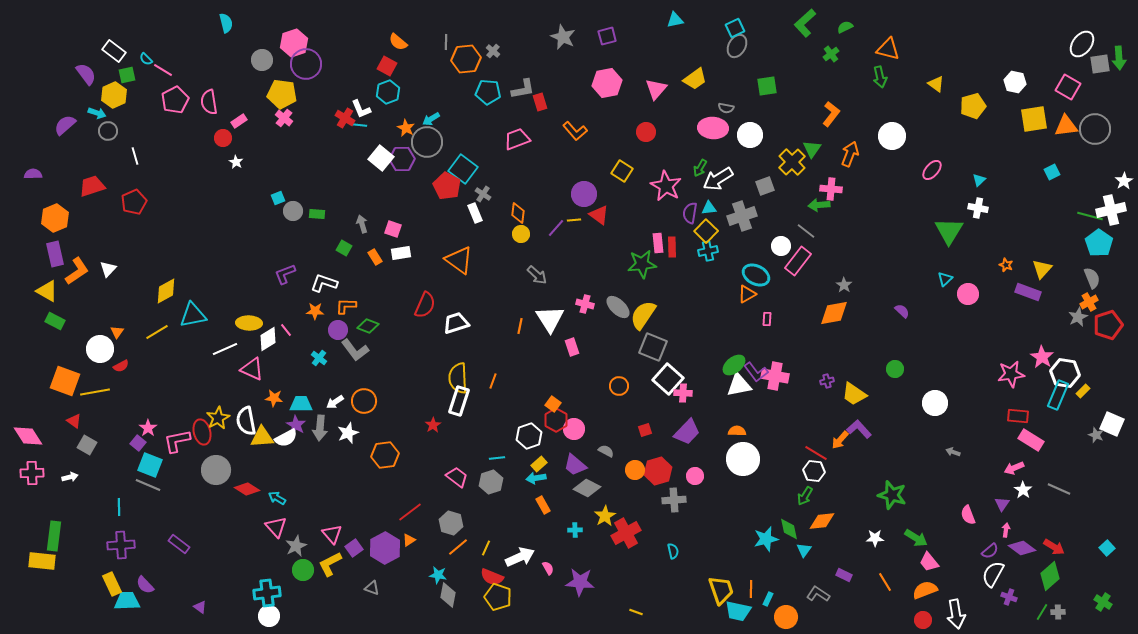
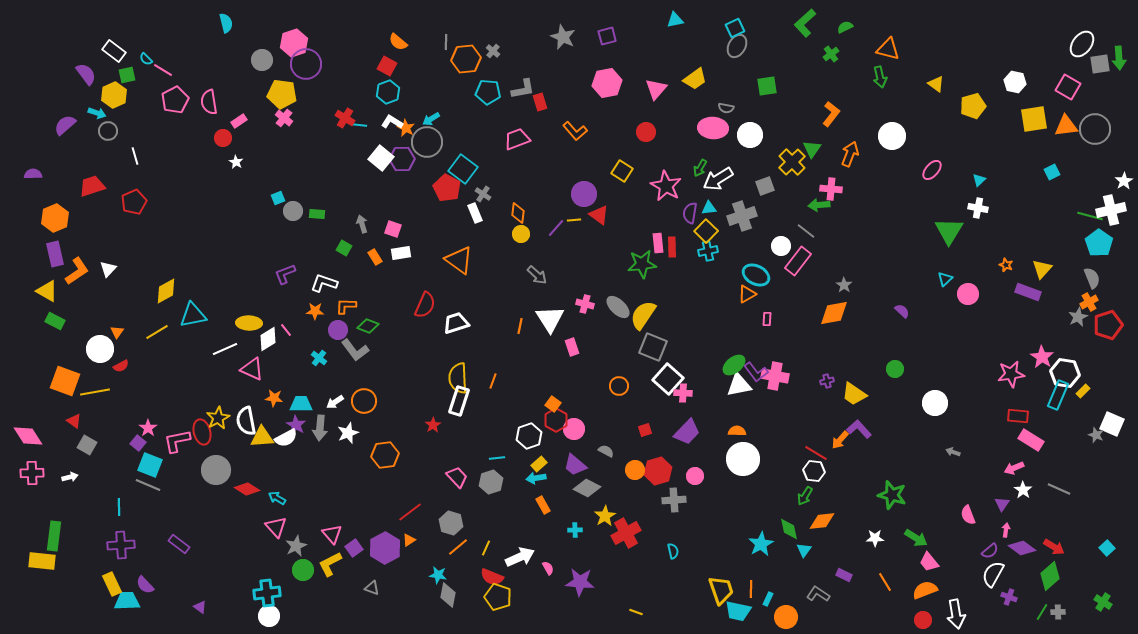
white L-shape at (361, 109): moved 31 px right, 13 px down; rotated 145 degrees clockwise
red pentagon at (447, 186): moved 2 px down
pink trapezoid at (457, 477): rotated 10 degrees clockwise
cyan star at (766, 539): moved 5 px left, 5 px down; rotated 15 degrees counterclockwise
